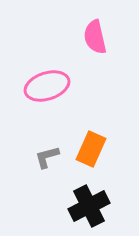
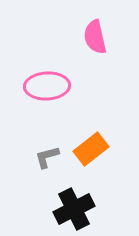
pink ellipse: rotated 15 degrees clockwise
orange rectangle: rotated 28 degrees clockwise
black cross: moved 15 px left, 3 px down
